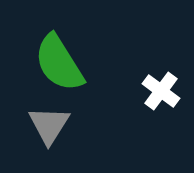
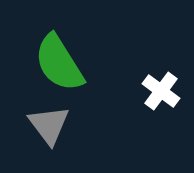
gray triangle: rotated 9 degrees counterclockwise
